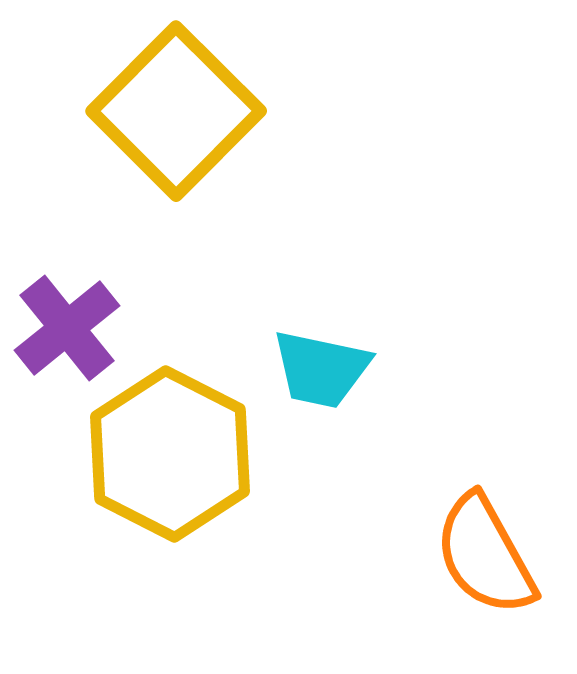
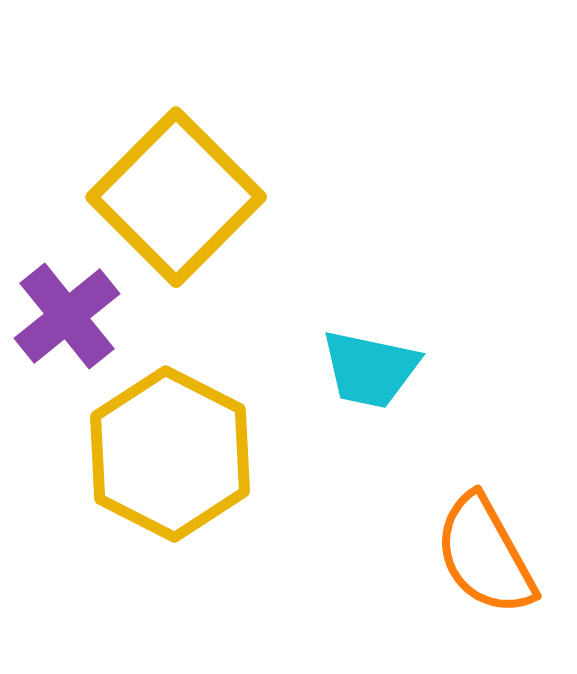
yellow square: moved 86 px down
purple cross: moved 12 px up
cyan trapezoid: moved 49 px right
